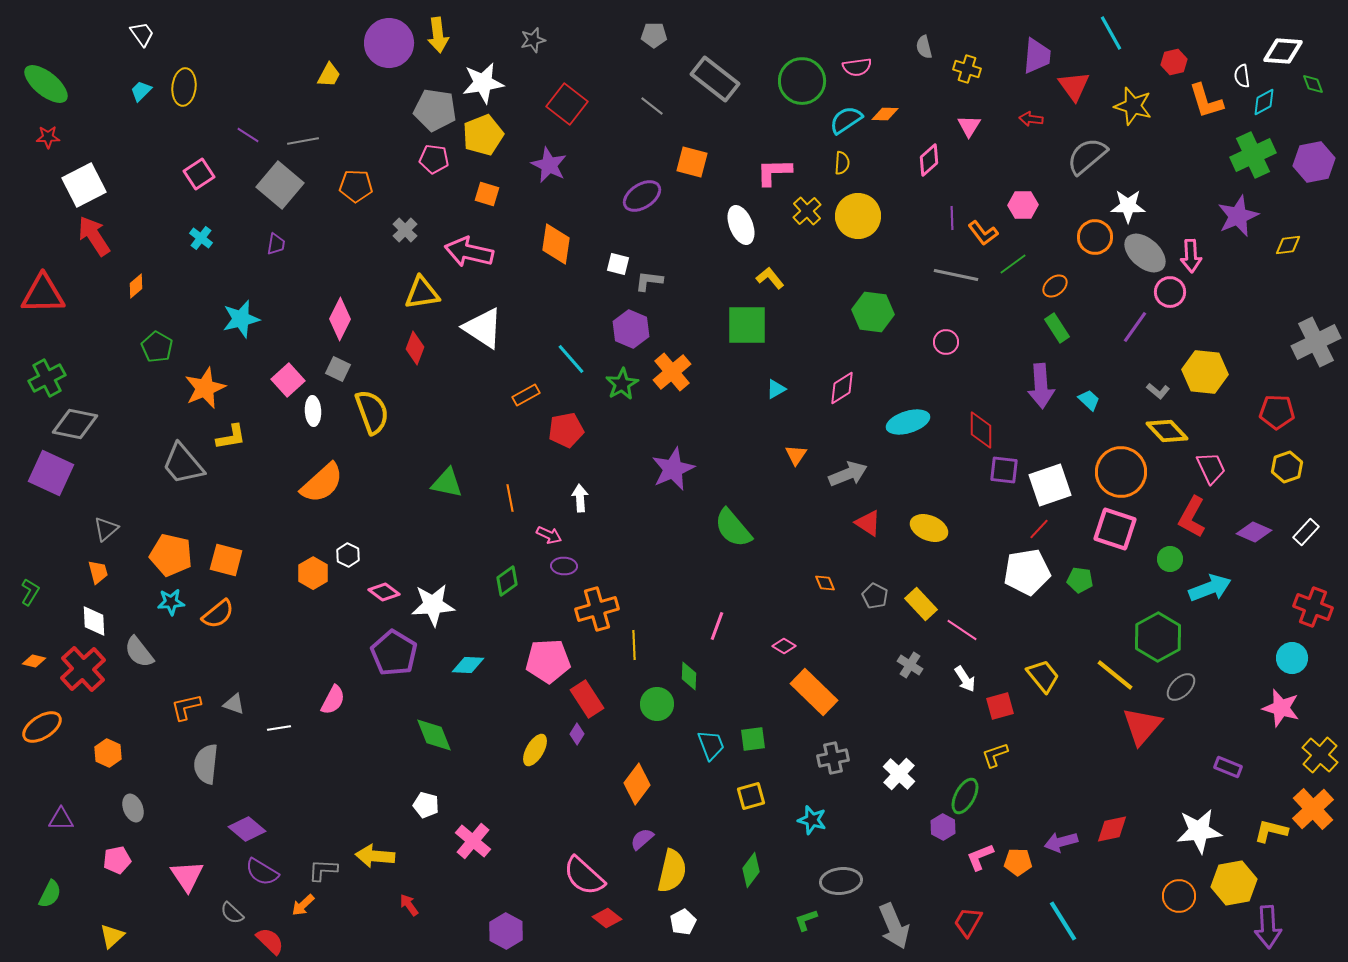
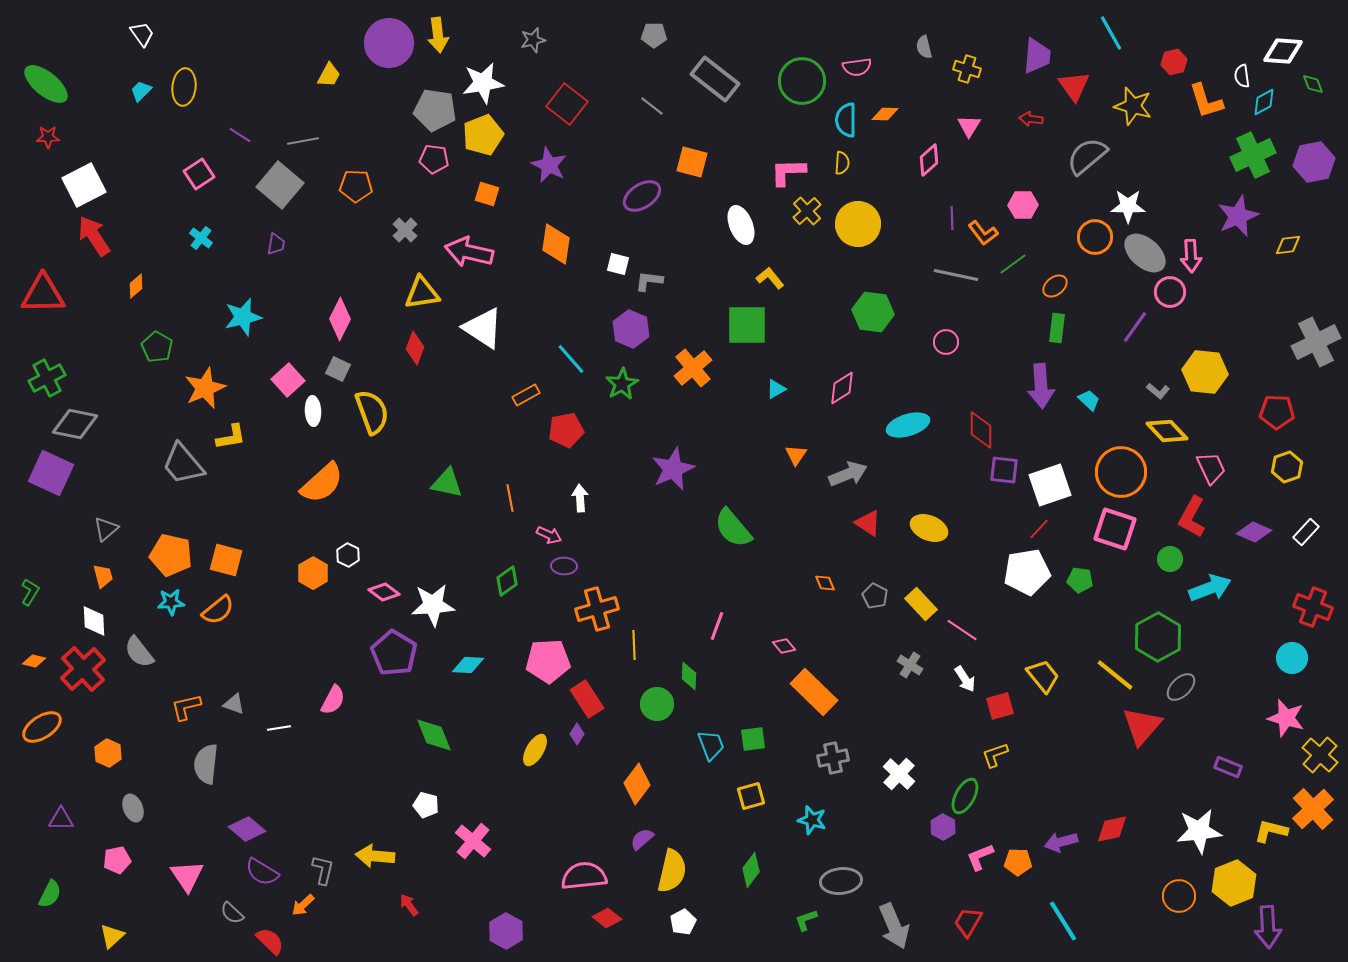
cyan semicircle at (846, 120): rotated 56 degrees counterclockwise
purple line at (248, 135): moved 8 px left
pink L-shape at (774, 172): moved 14 px right
yellow circle at (858, 216): moved 8 px down
cyan star at (241, 319): moved 2 px right, 2 px up
green rectangle at (1057, 328): rotated 40 degrees clockwise
orange cross at (672, 372): moved 21 px right, 4 px up
cyan ellipse at (908, 422): moved 3 px down
orange trapezoid at (98, 572): moved 5 px right, 4 px down
orange semicircle at (218, 614): moved 4 px up
pink diamond at (784, 646): rotated 20 degrees clockwise
pink star at (1281, 708): moved 5 px right, 10 px down
gray L-shape at (323, 870): rotated 100 degrees clockwise
pink semicircle at (584, 876): rotated 132 degrees clockwise
yellow hexagon at (1234, 883): rotated 12 degrees counterclockwise
